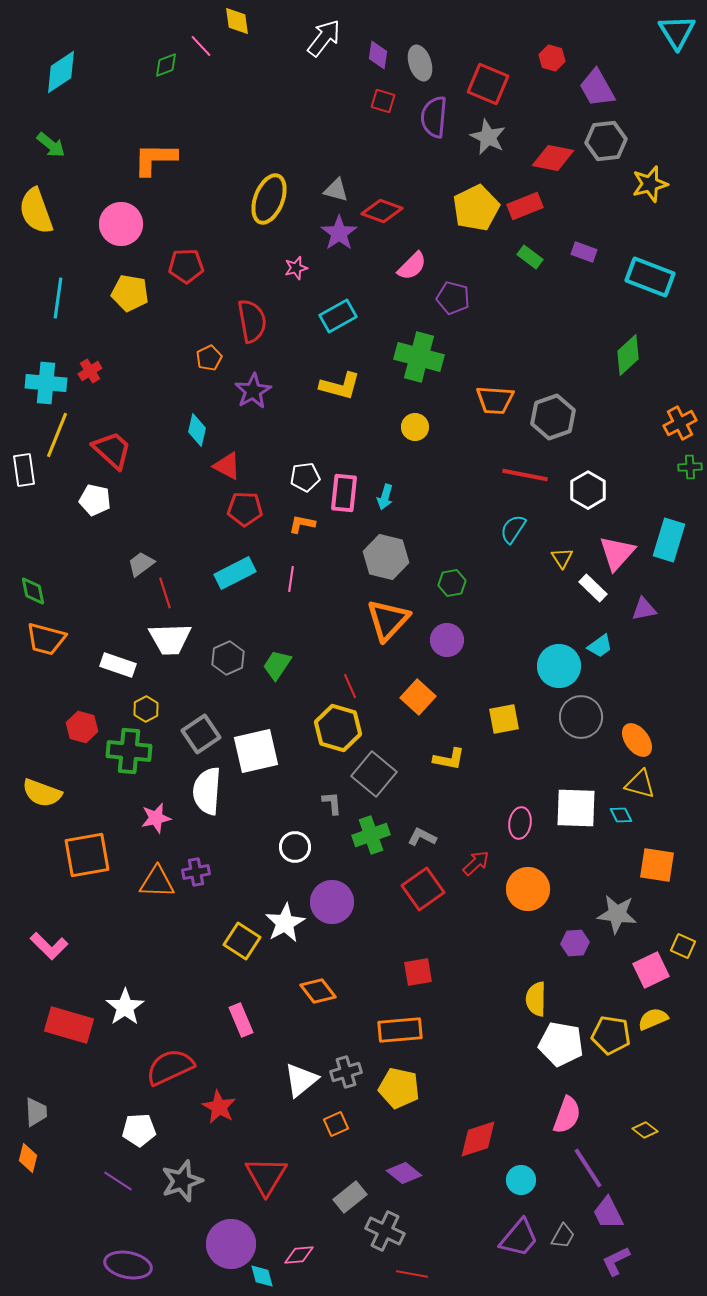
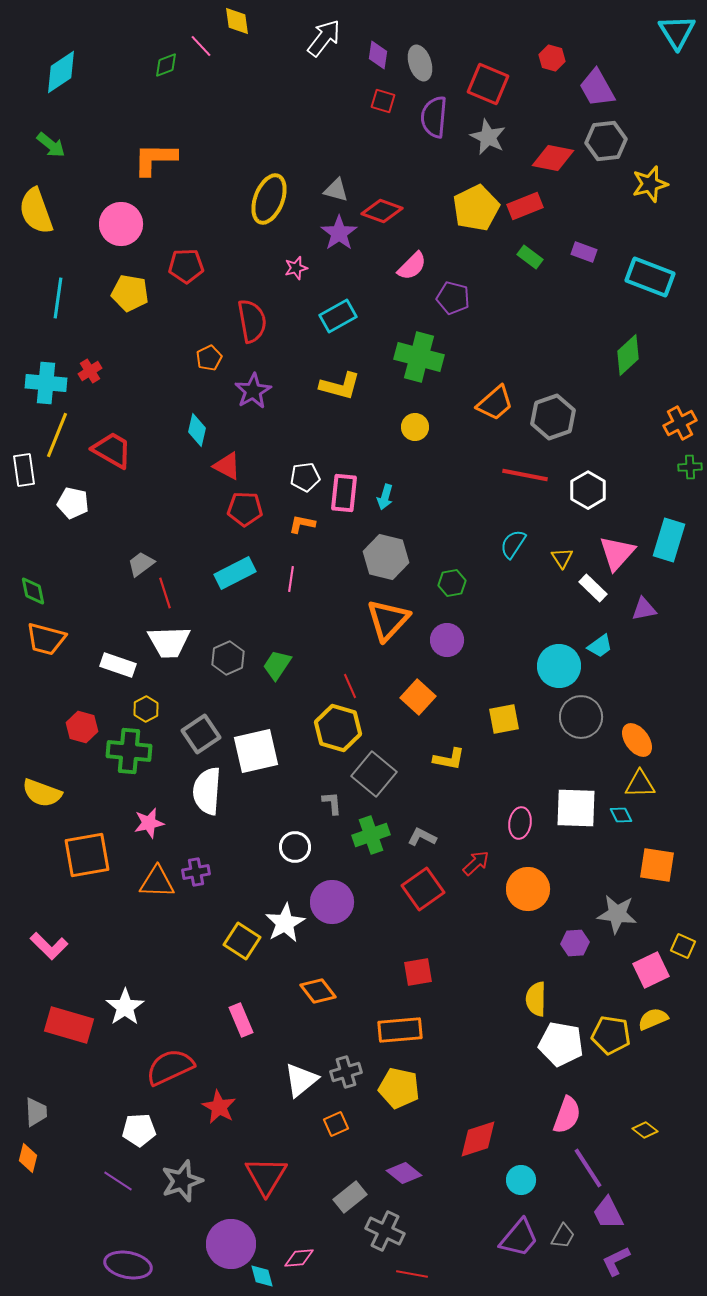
orange trapezoid at (495, 400): moved 3 px down; rotated 45 degrees counterclockwise
red trapezoid at (112, 450): rotated 12 degrees counterclockwise
white pentagon at (95, 500): moved 22 px left, 3 px down
cyan semicircle at (513, 529): moved 15 px down
white trapezoid at (170, 639): moved 1 px left, 3 px down
yellow triangle at (640, 784): rotated 16 degrees counterclockwise
pink star at (156, 818): moved 7 px left, 5 px down
pink diamond at (299, 1255): moved 3 px down
